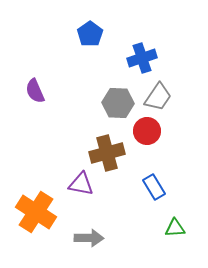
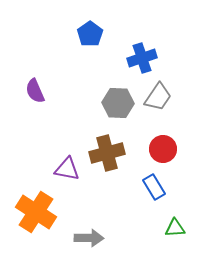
red circle: moved 16 px right, 18 px down
purple triangle: moved 14 px left, 15 px up
